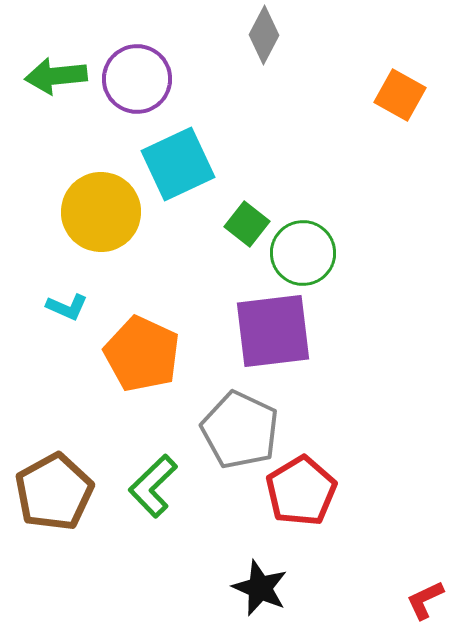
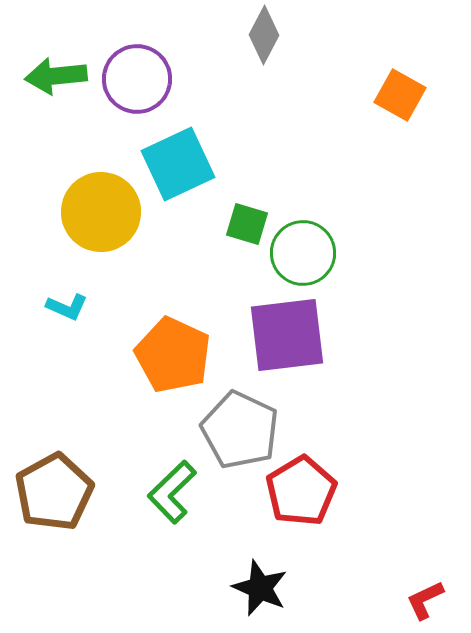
green square: rotated 21 degrees counterclockwise
purple square: moved 14 px right, 4 px down
orange pentagon: moved 31 px right, 1 px down
green L-shape: moved 19 px right, 6 px down
